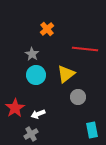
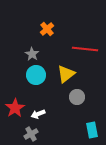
gray circle: moved 1 px left
